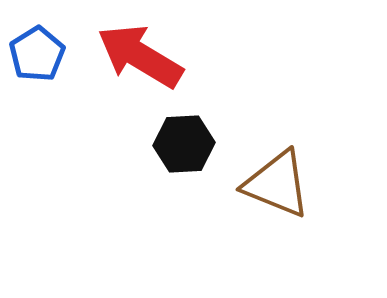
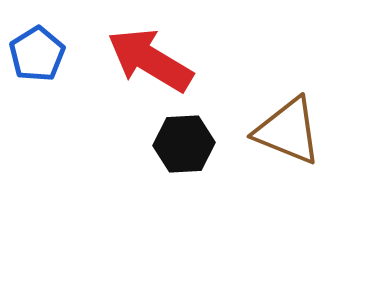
red arrow: moved 10 px right, 4 px down
brown triangle: moved 11 px right, 53 px up
